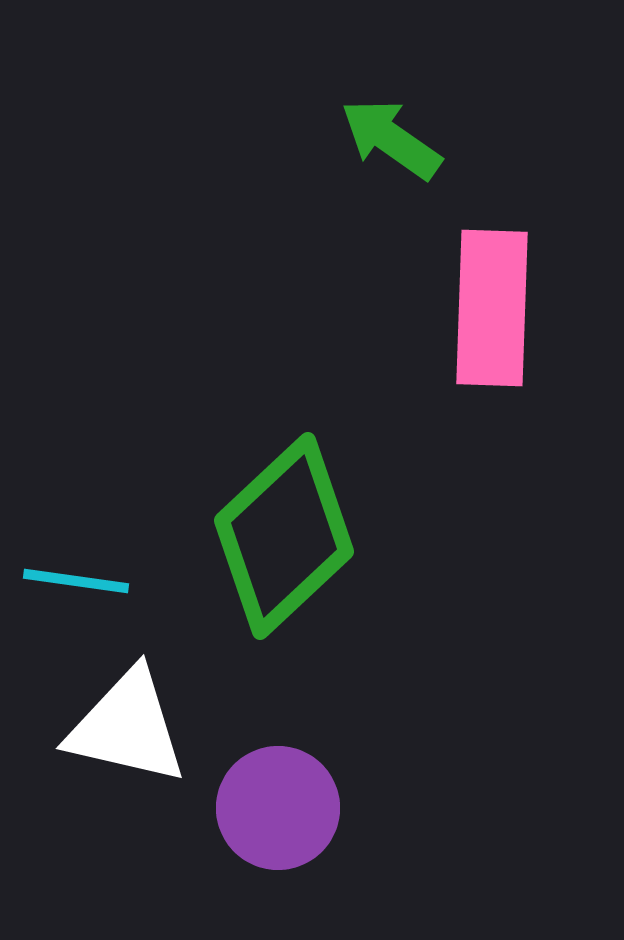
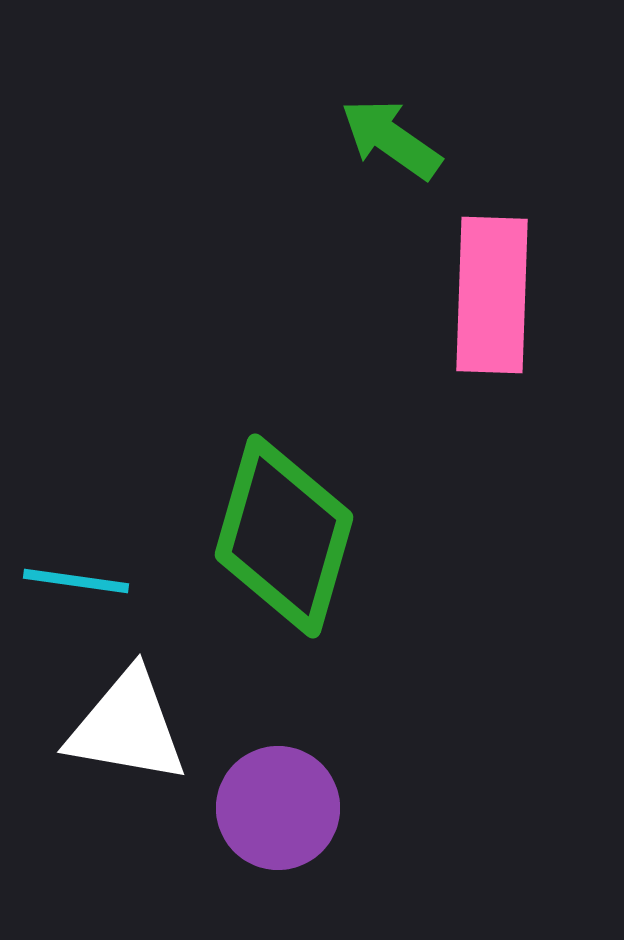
pink rectangle: moved 13 px up
green diamond: rotated 31 degrees counterclockwise
white triangle: rotated 3 degrees counterclockwise
